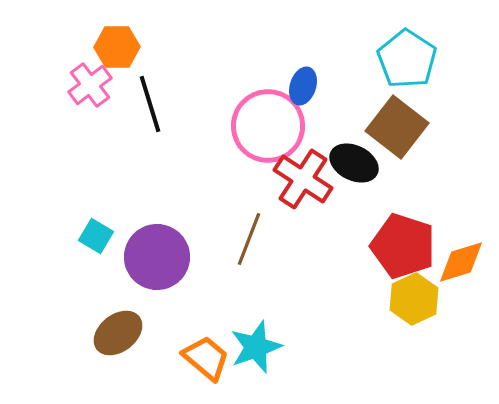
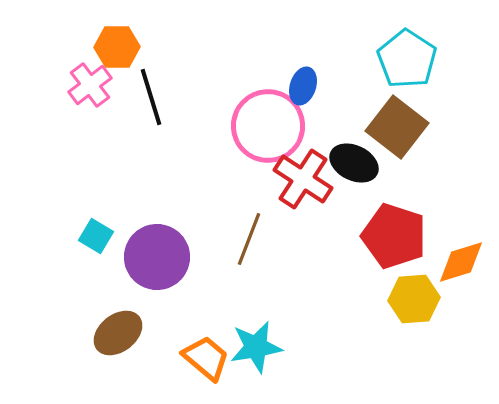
black line: moved 1 px right, 7 px up
red pentagon: moved 9 px left, 10 px up
yellow hexagon: rotated 21 degrees clockwise
cyan star: rotated 10 degrees clockwise
